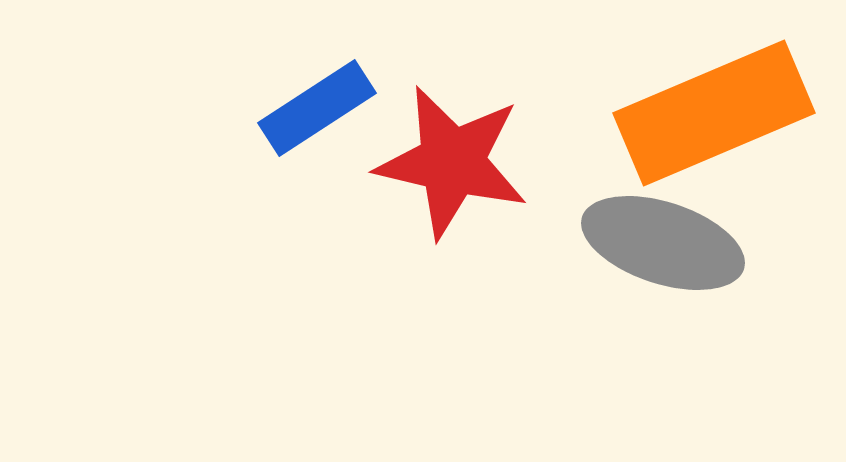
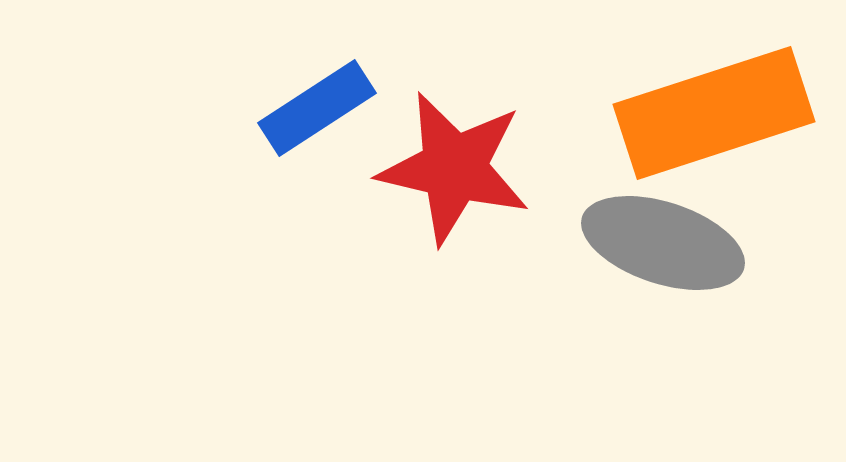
orange rectangle: rotated 5 degrees clockwise
red star: moved 2 px right, 6 px down
